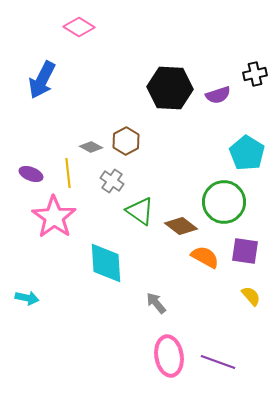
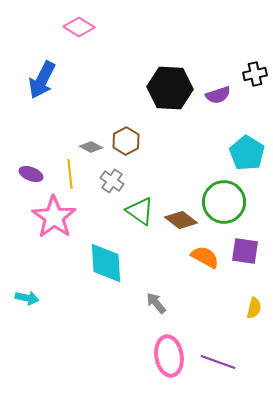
yellow line: moved 2 px right, 1 px down
brown diamond: moved 6 px up
yellow semicircle: moved 3 px right, 12 px down; rotated 55 degrees clockwise
